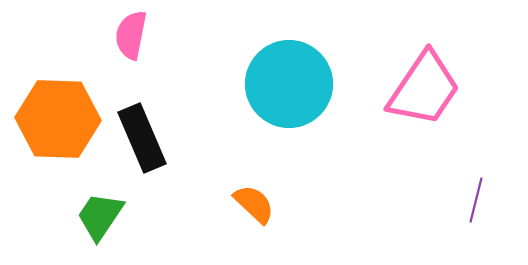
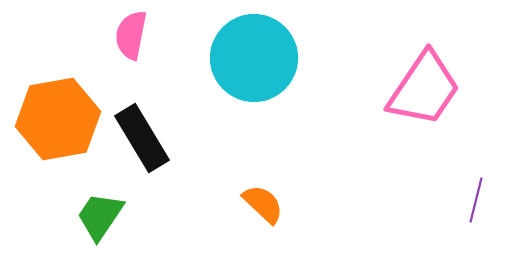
cyan circle: moved 35 px left, 26 px up
orange hexagon: rotated 12 degrees counterclockwise
black rectangle: rotated 8 degrees counterclockwise
orange semicircle: moved 9 px right
